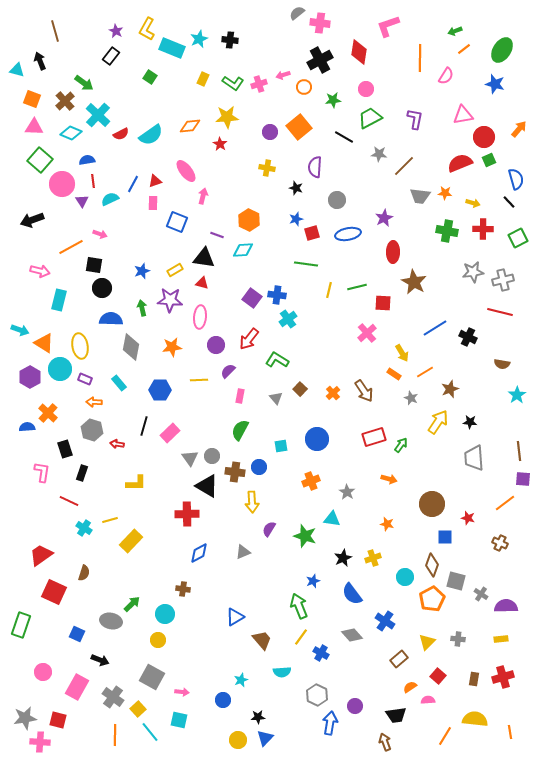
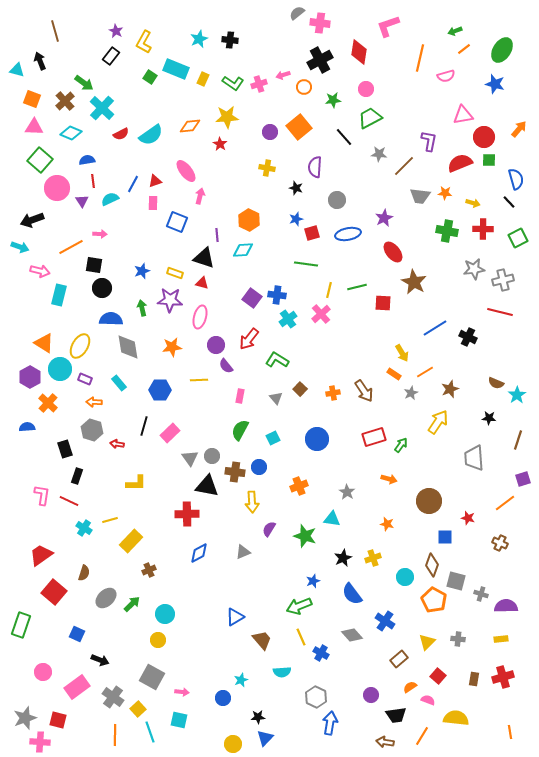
yellow L-shape at (147, 29): moved 3 px left, 13 px down
cyan rectangle at (172, 48): moved 4 px right, 21 px down
orange line at (420, 58): rotated 12 degrees clockwise
pink semicircle at (446, 76): rotated 42 degrees clockwise
cyan cross at (98, 115): moved 4 px right, 7 px up
purple L-shape at (415, 119): moved 14 px right, 22 px down
black line at (344, 137): rotated 18 degrees clockwise
green square at (489, 160): rotated 24 degrees clockwise
pink circle at (62, 184): moved 5 px left, 4 px down
pink arrow at (203, 196): moved 3 px left
pink arrow at (100, 234): rotated 16 degrees counterclockwise
purple line at (217, 235): rotated 64 degrees clockwise
red ellipse at (393, 252): rotated 40 degrees counterclockwise
black triangle at (204, 258): rotated 10 degrees clockwise
yellow rectangle at (175, 270): moved 3 px down; rotated 49 degrees clockwise
gray star at (473, 272): moved 1 px right, 3 px up
cyan rectangle at (59, 300): moved 5 px up
pink ellipse at (200, 317): rotated 10 degrees clockwise
cyan arrow at (20, 330): moved 83 px up
pink cross at (367, 333): moved 46 px left, 19 px up
yellow ellipse at (80, 346): rotated 40 degrees clockwise
gray diamond at (131, 347): moved 3 px left; rotated 20 degrees counterclockwise
brown semicircle at (502, 364): moved 6 px left, 19 px down; rotated 14 degrees clockwise
purple semicircle at (228, 371): moved 2 px left, 5 px up; rotated 84 degrees counterclockwise
orange cross at (333, 393): rotated 32 degrees clockwise
gray star at (411, 398): moved 5 px up; rotated 24 degrees clockwise
orange cross at (48, 413): moved 10 px up
black star at (470, 422): moved 19 px right, 4 px up
cyan square at (281, 446): moved 8 px left, 8 px up; rotated 16 degrees counterclockwise
brown line at (519, 451): moved 1 px left, 11 px up; rotated 24 degrees clockwise
pink L-shape at (42, 472): moved 23 px down
black rectangle at (82, 473): moved 5 px left, 3 px down
purple square at (523, 479): rotated 21 degrees counterclockwise
orange cross at (311, 481): moved 12 px left, 5 px down
black triangle at (207, 486): rotated 20 degrees counterclockwise
brown circle at (432, 504): moved 3 px left, 3 px up
brown cross at (183, 589): moved 34 px left, 19 px up; rotated 32 degrees counterclockwise
red square at (54, 592): rotated 15 degrees clockwise
gray cross at (481, 594): rotated 16 degrees counterclockwise
orange pentagon at (432, 599): moved 2 px right, 1 px down; rotated 15 degrees counterclockwise
green arrow at (299, 606): rotated 90 degrees counterclockwise
gray ellipse at (111, 621): moved 5 px left, 23 px up; rotated 55 degrees counterclockwise
yellow line at (301, 637): rotated 60 degrees counterclockwise
pink rectangle at (77, 687): rotated 25 degrees clockwise
gray hexagon at (317, 695): moved 1 px left, 2 px down
blue circle at (223, 700): moved 2 px up
pink semicircle at (428, 700): rotated 24 degrees clockwise
purple circle at (355, 706): moved 16 px right, 11 px up
gray star at (25, 718): rotated 10 degrees counterclockwise
yellow semicircle at (475, 719): moved 19 px left, 1 px up
cyan line at (150, 732): rotated 20 degrees clockwise
orange line at (445, 736): moved 23 px left
yellow circle at (238, 740): moved 5 px left, 4 px down
brown arrow at (385, 742): rotated 60 degrees counterclockwise
